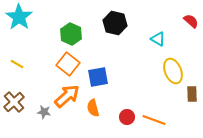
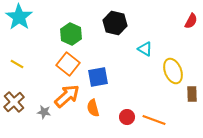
red semicircle: rotated 77 degrees clockwise
cyan triangle: moved 13 px left, 10 px down
